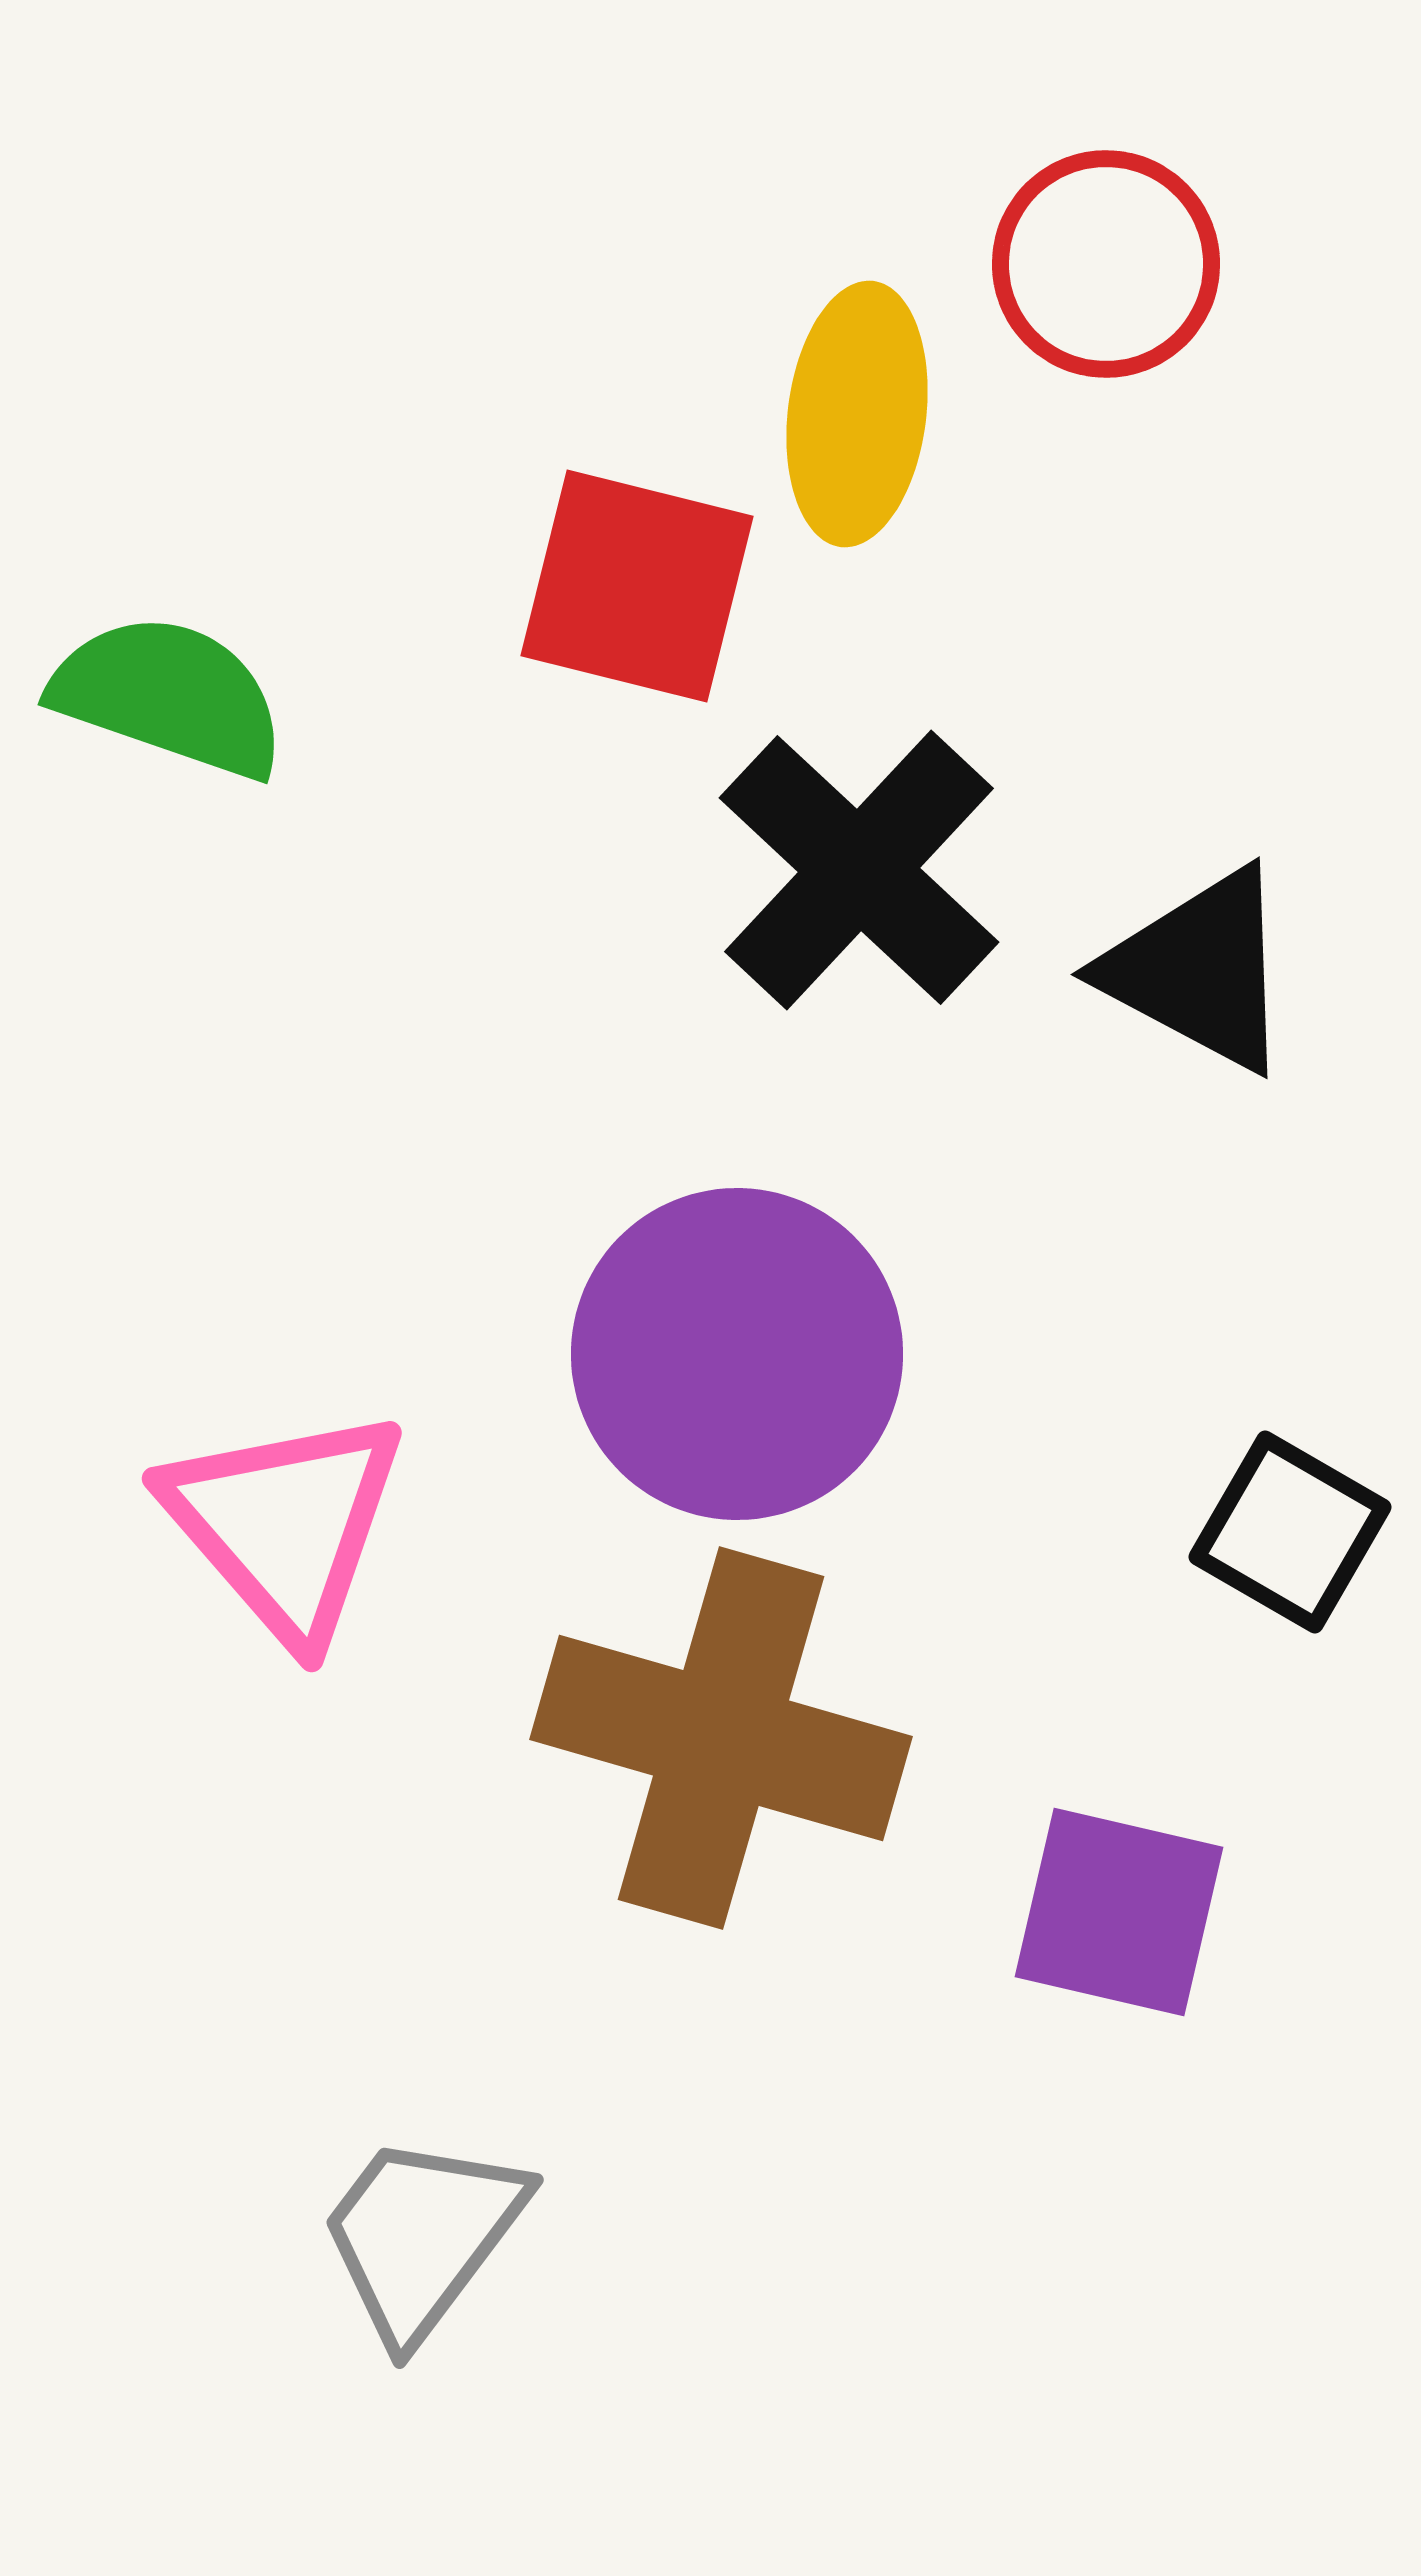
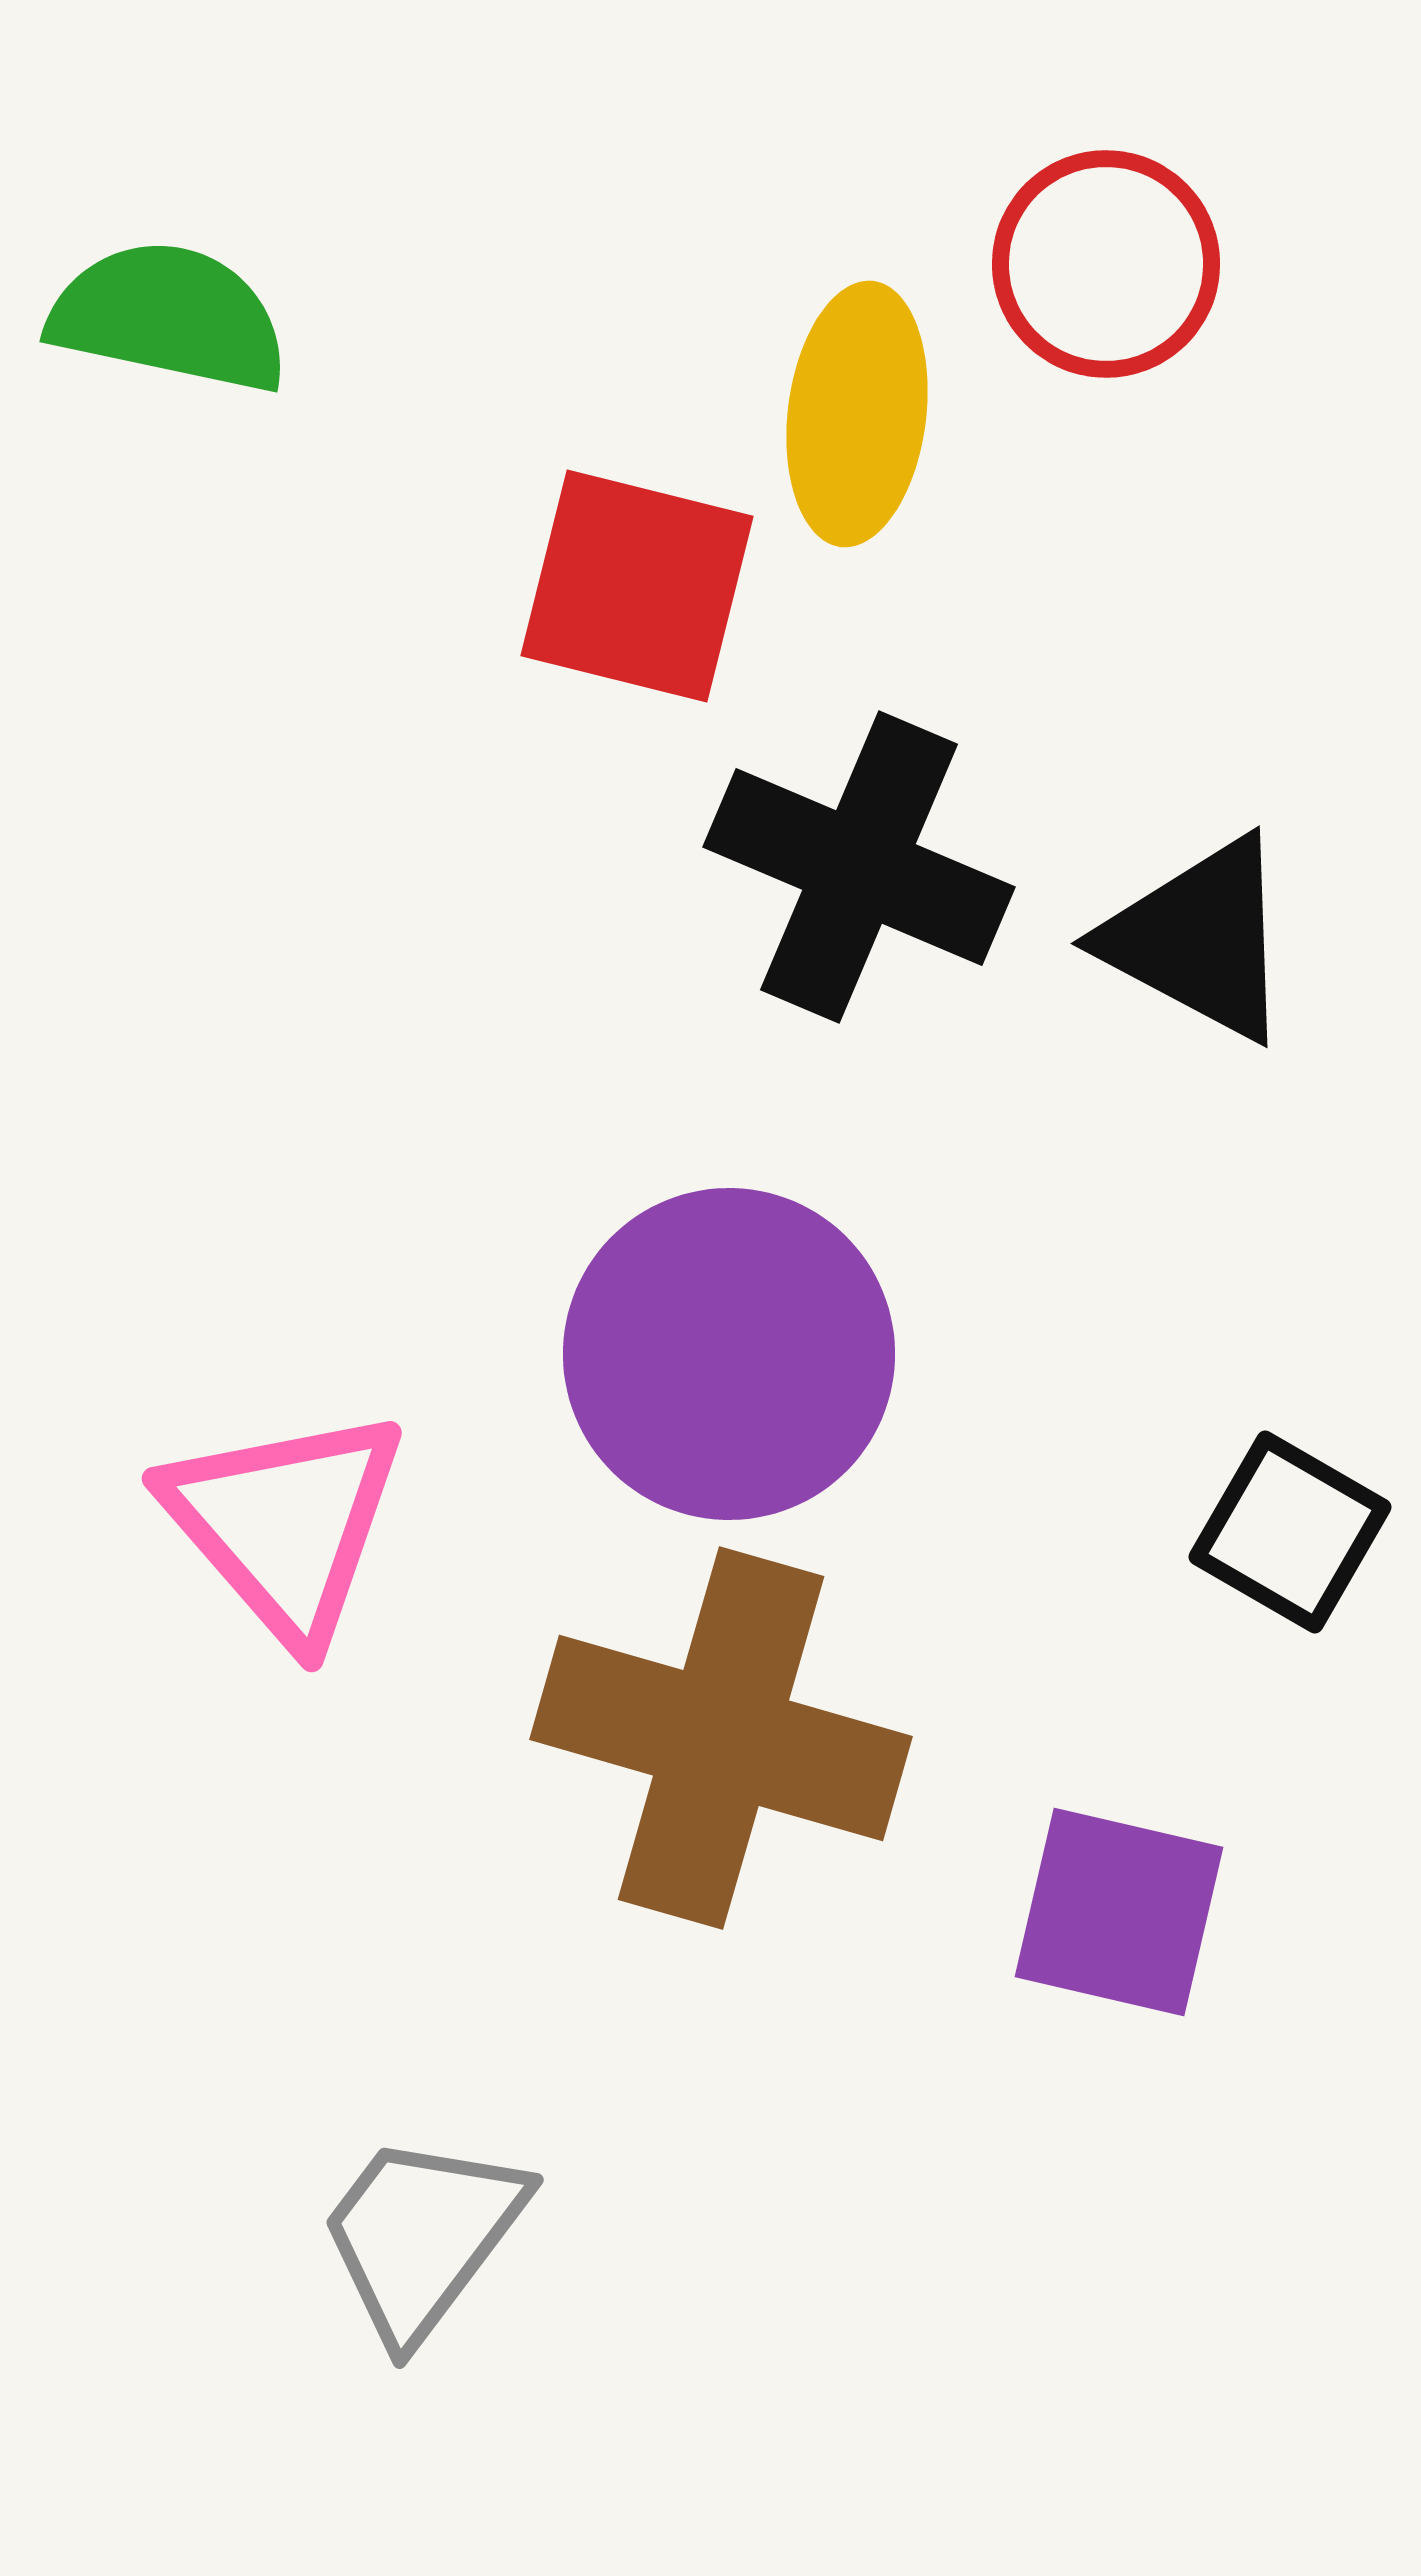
green semicircle: moved 379 px up; rotated 7 degrees counterclockwise
black cross: moved 3 px up; rotated 20 degrees counterclockwise
black triangle: moved 31 px up
purple circle: moved 8 px left
